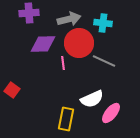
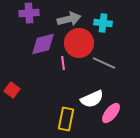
purple diamond: rotated 12 degrees counterclockwise
gray line: moved 2 px down
